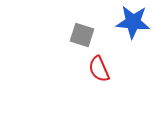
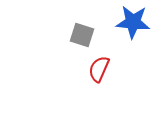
red semicircle: rotated 48 degrees clockwise
